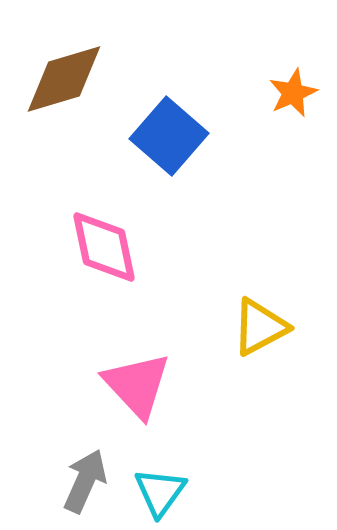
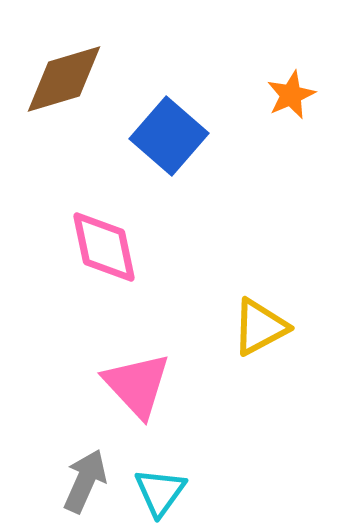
orange star: moved 2 px left, 2 px down
